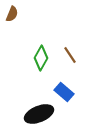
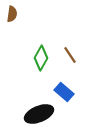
brown semicircle: rotated 14 degrees counterclockwise
